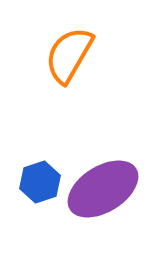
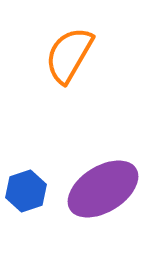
blue hexagon: moved 14 px left, 9 px down
